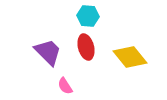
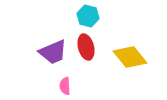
cyan hexagon: rotated 10 degrees clockwise
purple trapezoid: moved 5 px right; rotated 112 degrees clockwise
pink semicircle: rotated 30 degrees clockwise
